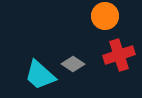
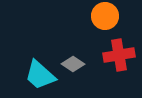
red cross: rotated 8 degrees clockwise
